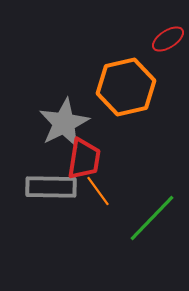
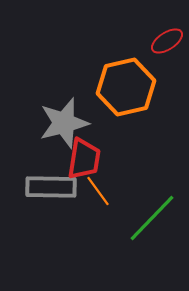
red ellipse: moved 1 px left, 2 px down
gray star: rotated 12 degrees clockwise
